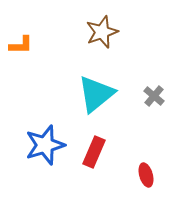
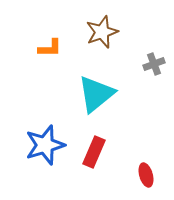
orange L-shape: moved 29 px right, 3 px down
gray cross: moved 32 px up; rotated 30 degrees clockwise
